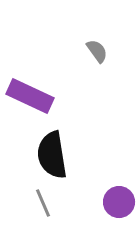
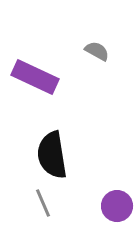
gray semicircle: rotated 25 degrees counterclockwise
purple rectangle: moved 5 px right, 19 px up
purple circle: moved 2 px left, 4 px down
